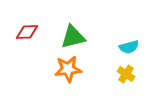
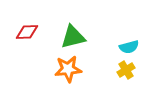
yellow cross: moved 4 px up; rotated 24 degrees clockwise
